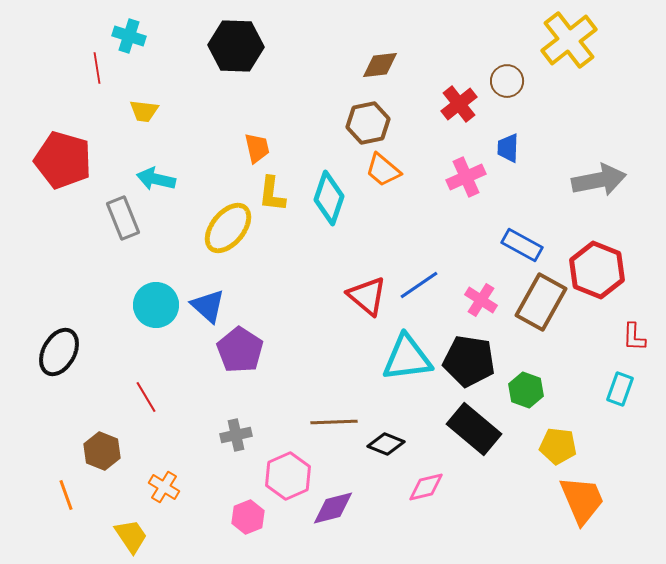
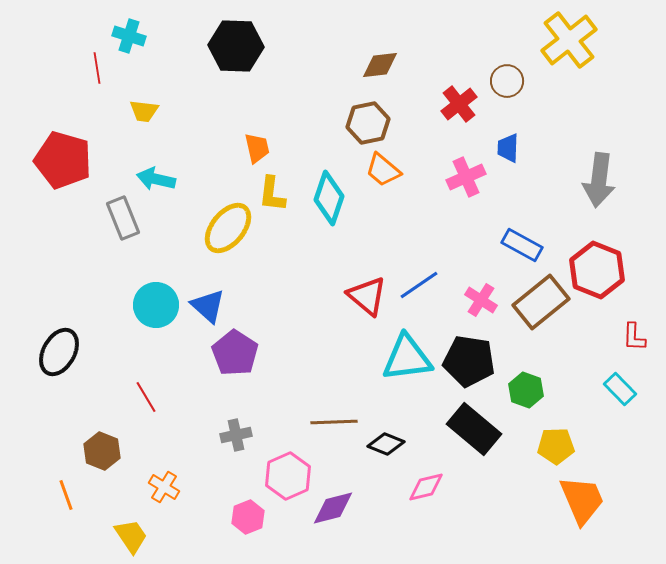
gray arrow at (599, 180): rotated 108 degrees clockwise
brown rectangle at (541, 302): rotated 22 degrees clockwise
purple pentagon at (240, 350): moved 5 px left, 3 px down
cyan rectangle at (620, 389): rotated 64 degrees counterclockwise
yellow pentagon at (558, 446): moved 2 px left; rotated 9 degrees counterclockwise
